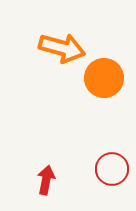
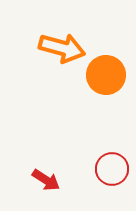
orange circle: moved 2 px right, 3 px up
red arrow: rotated 112 degrees clockwise
